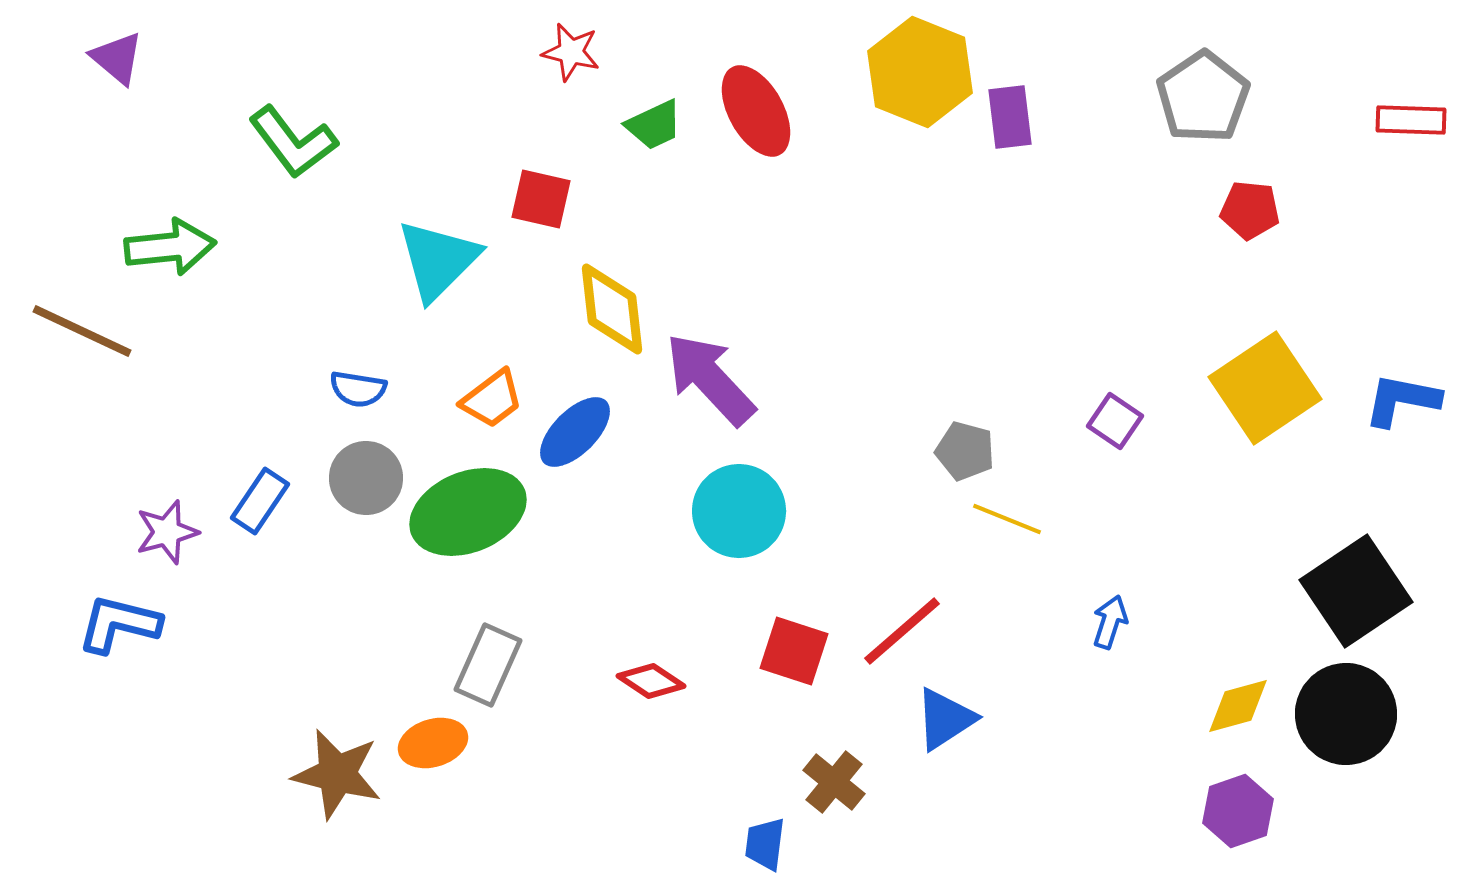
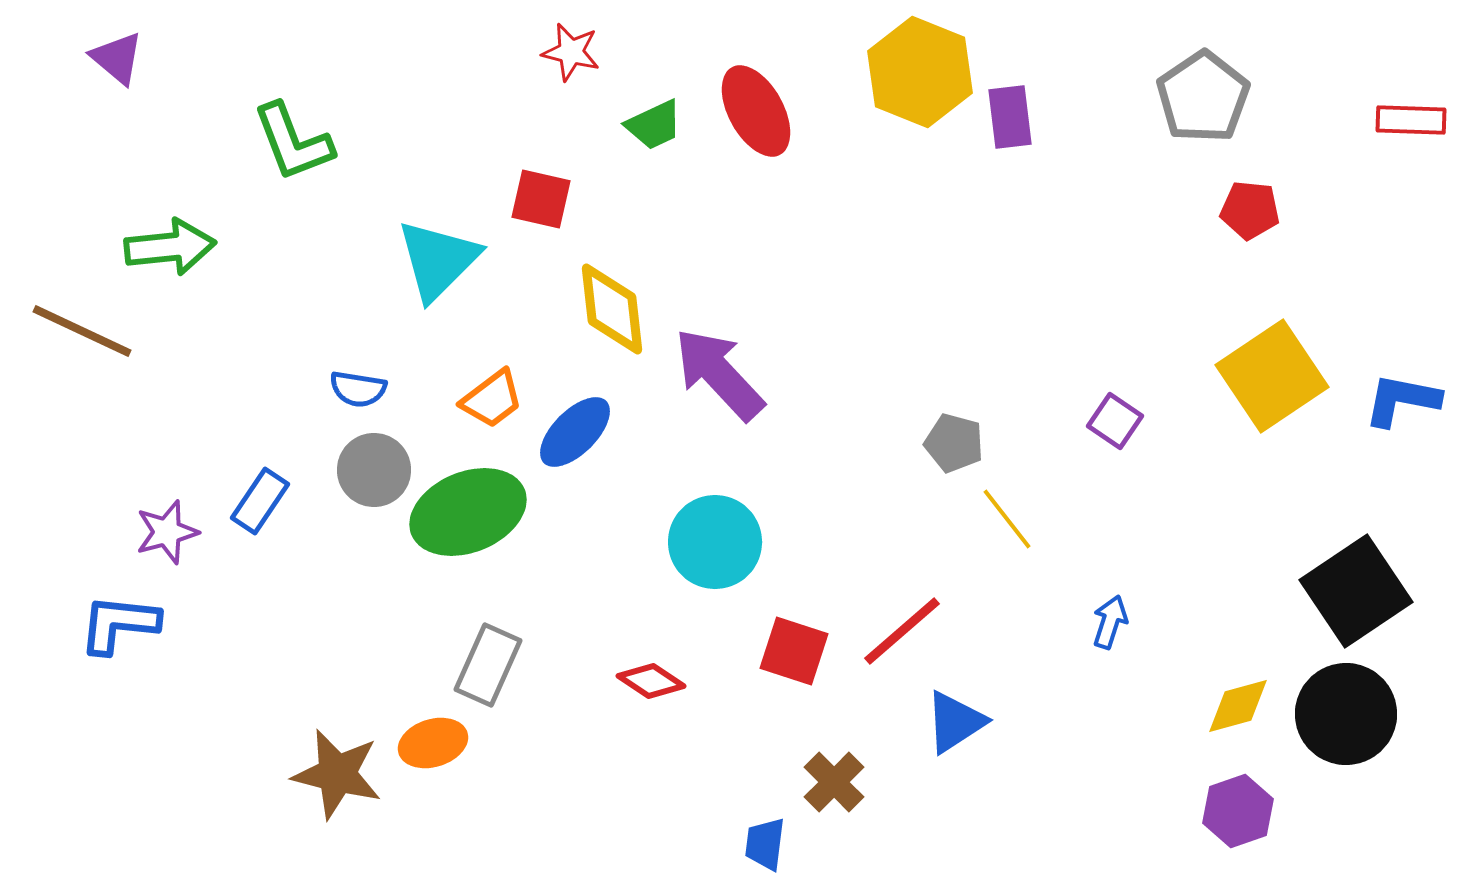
green L-shape at (293, 142): rotated 16 degrees clockwise
purple arrow at (710, 379): moved 9 px right, 5 px up
yellow square at (1265, 388): moved 7 px right, 12 px up
gray pentagon at (965, 451): moved 11 px left, 8 px up
gray circle at (366, 478): moved 8 px right, 8 px up
cyan circle at (739, 511): moved 24 px left, 31 px down
yellow line at (1007, 519): rotated 30 degrees clockwise
blue L-shape at (119, 624): rotated 8 degrees counterclockwise
blue triangle at (945, 719): moved 10 px right, 3 px down
brown cross at (834, 782): rotated 6 degrees clockwise
